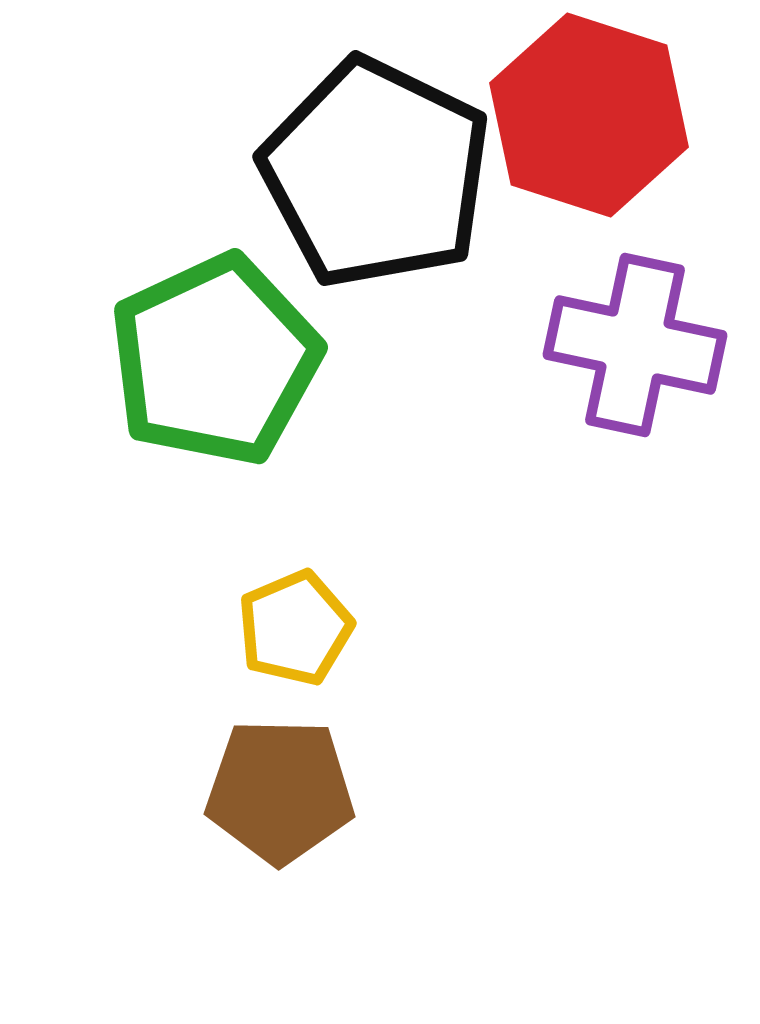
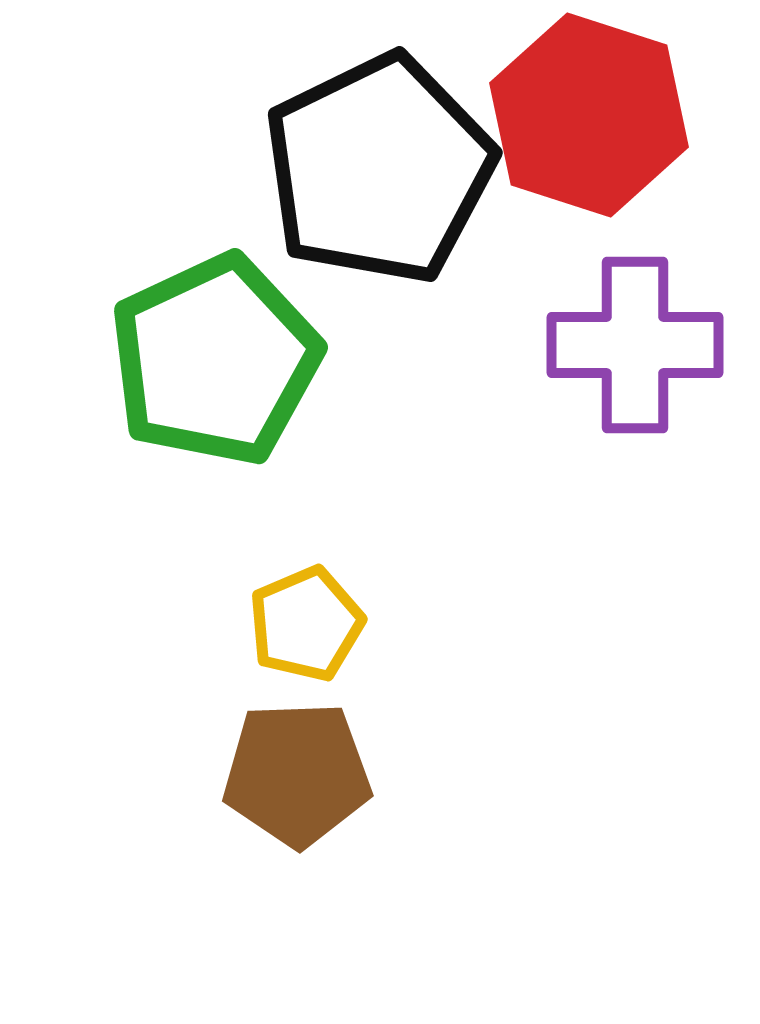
black pentagon: moved 3 px right, 4 px up; rotated 20 degrees clockwise
purple cross: rotated 12 degrees counterclockwise
yellow pentagon: moved 11 px right, 4 px up
brown pentagon: moved 17 px right, 17 px up; rotated 3 degrees counterclockwise
